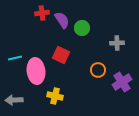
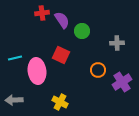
green circle: moved 3 px down
pink ellipse: moved 1 px right
yellow cross: moved 5 px right, 6 px down; rotated 14 degrees clockwise
